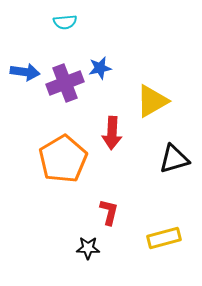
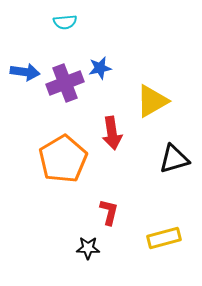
red arrow: rotated 12 degrees counterclockwise
